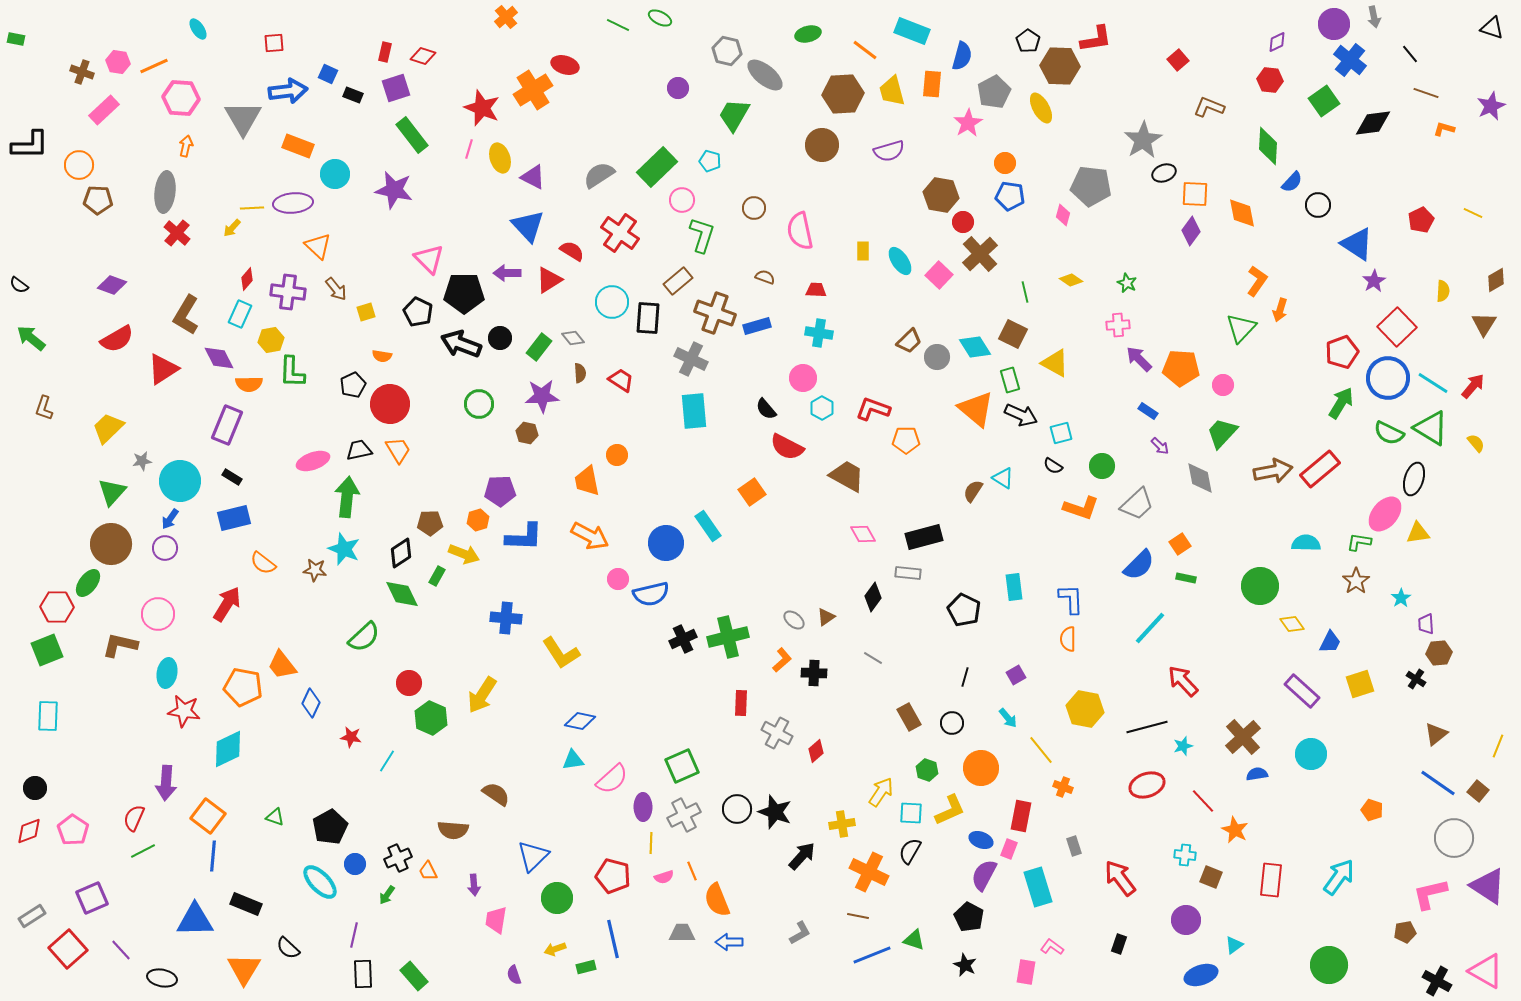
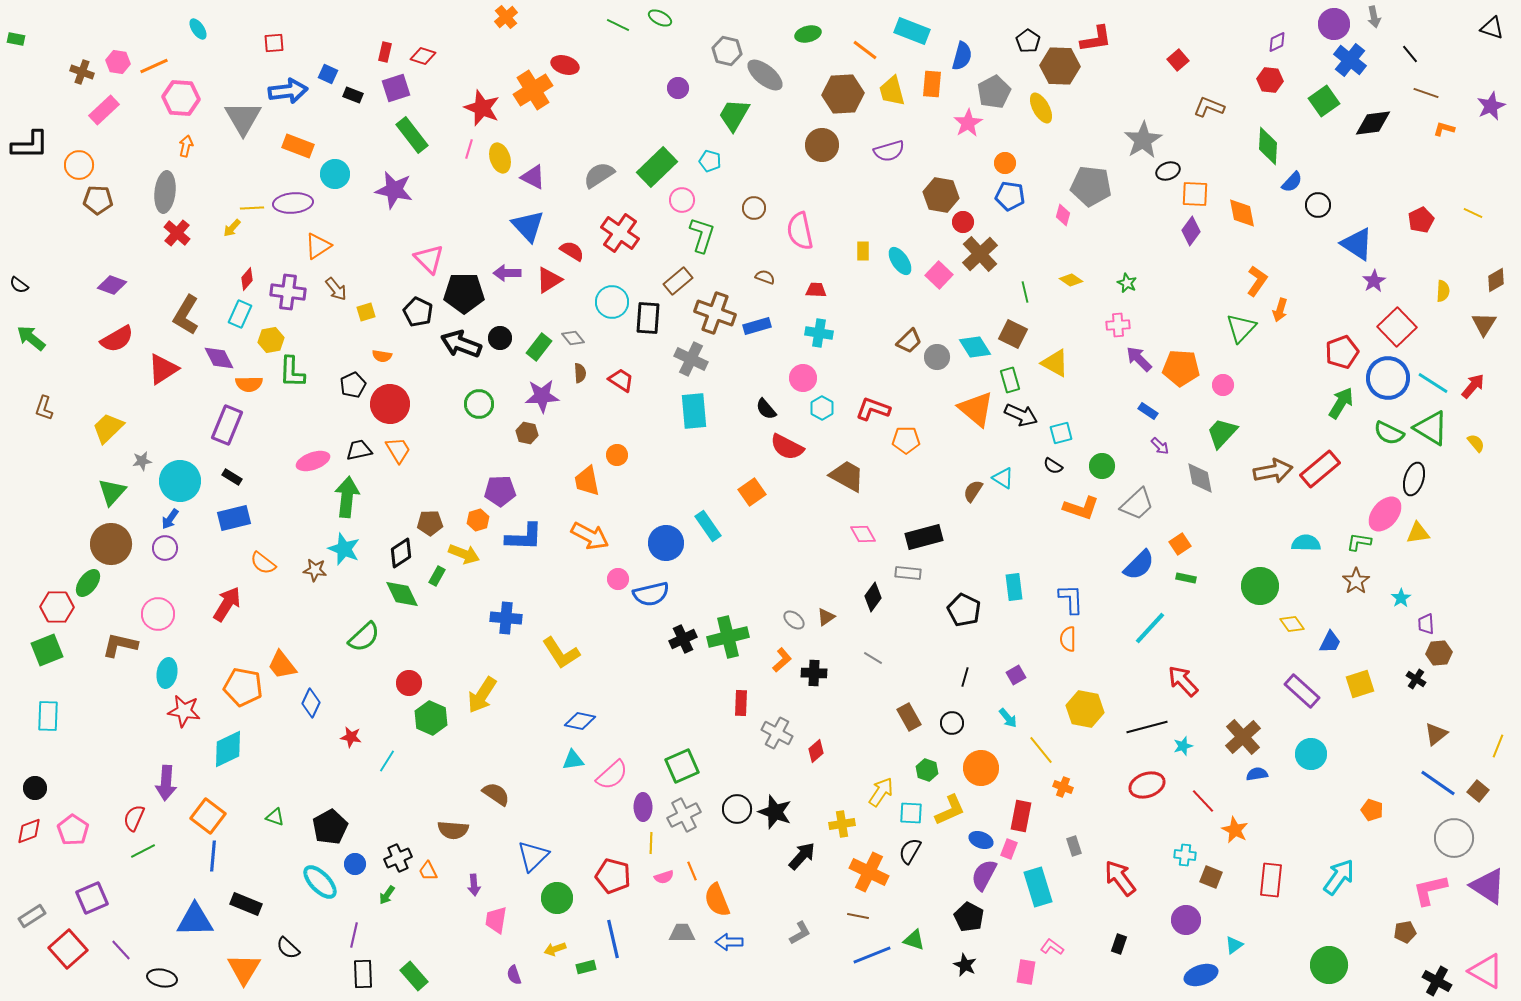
black ellipse at (1164, 173): moved 4 px right, 2 px up
orange triangle at (318, 246): rotated 44 degrees clockwise
pink semicircle at (612, 779): moved 4 px up
pink L-shape at (1430, 894): moved 4 px up
